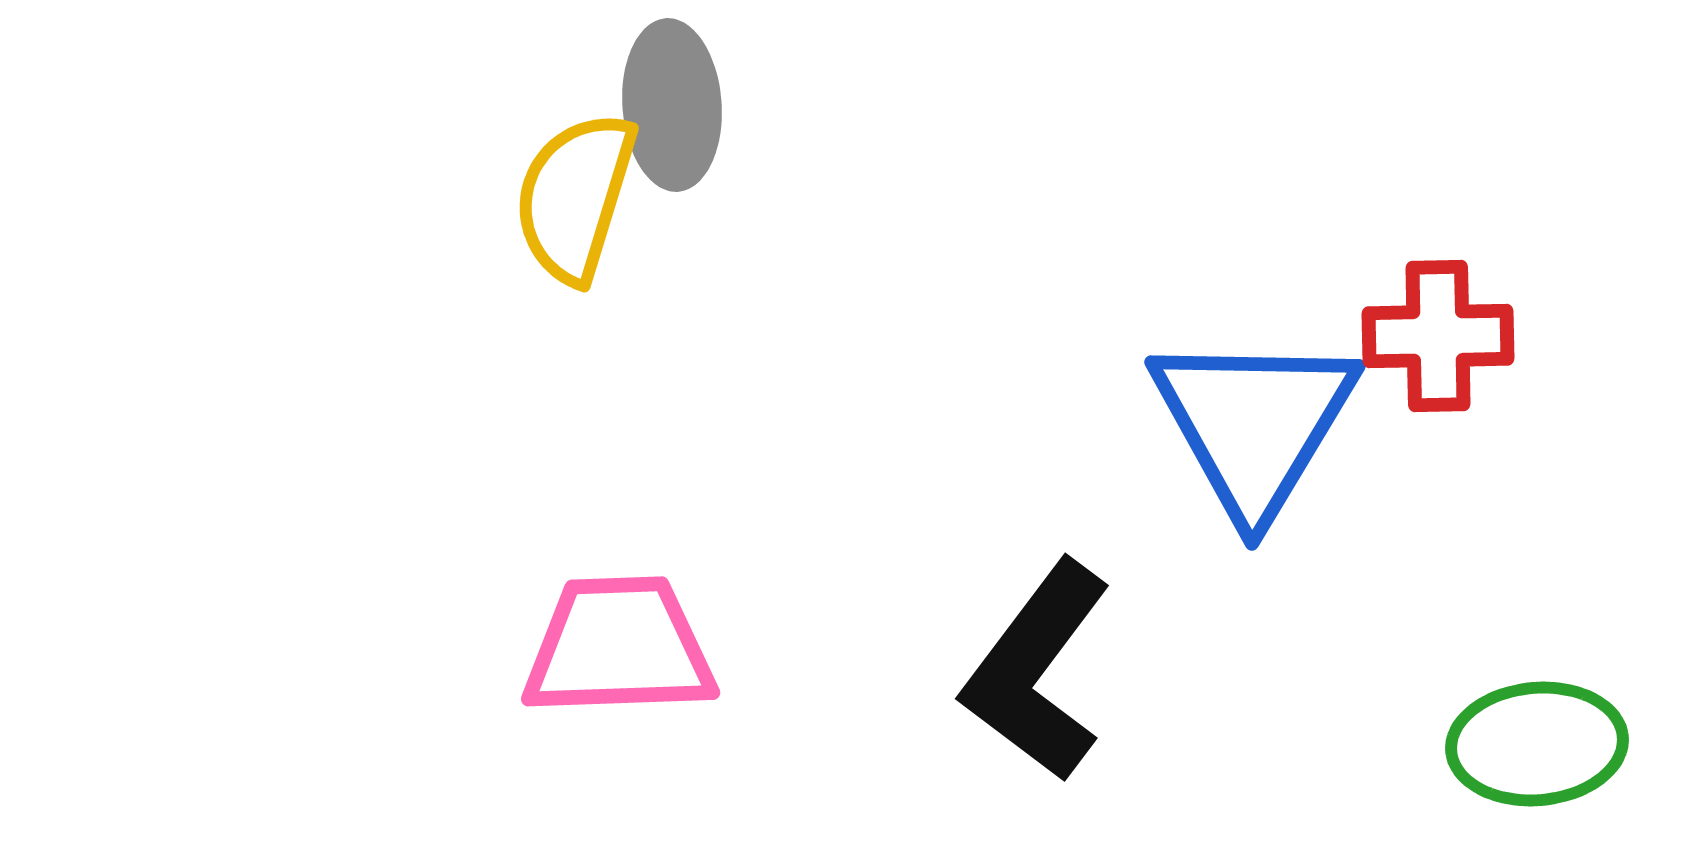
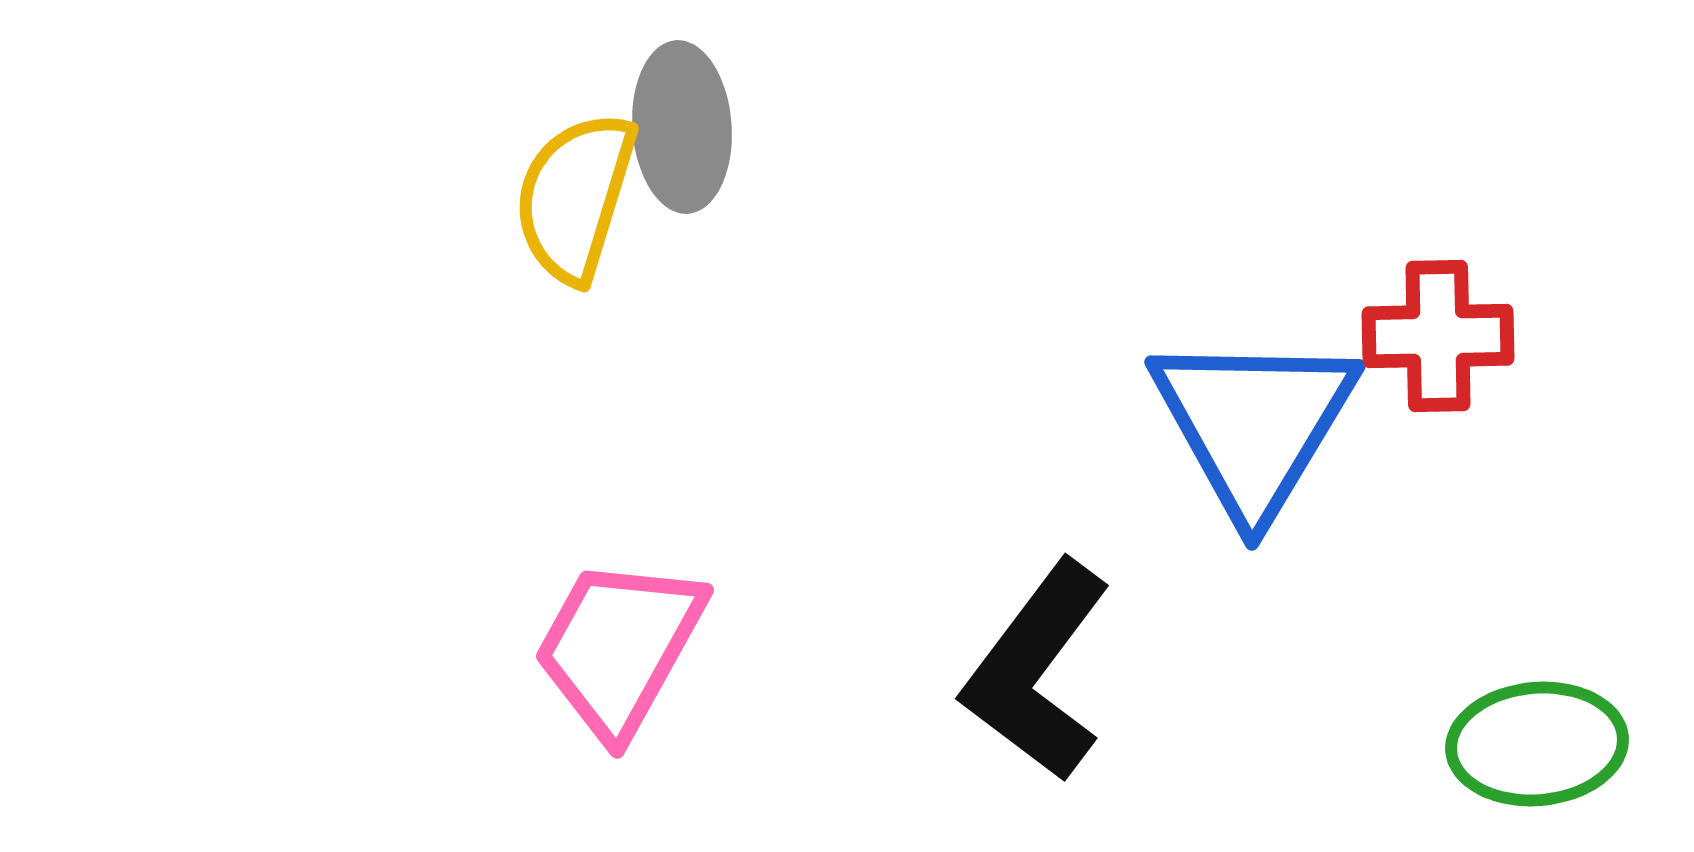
gray ellipse: moved 10 px right, 22 px down
pink trapezoid: rotated 59 degrees counterclockwise
